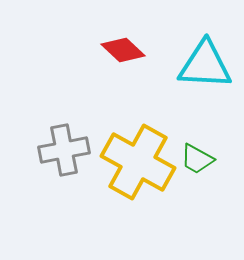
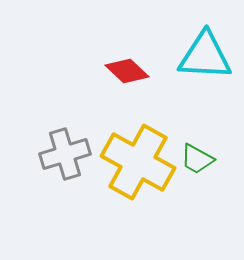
red diamond: moved 4 px right, 21 px down
cyan triangle: moved 9 px up
gray cross: moved 1 px right, 4 px down; rotated 6 degrees counterclockwise
